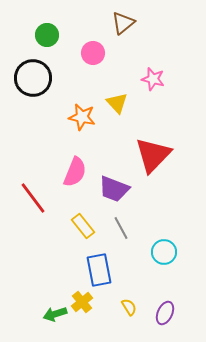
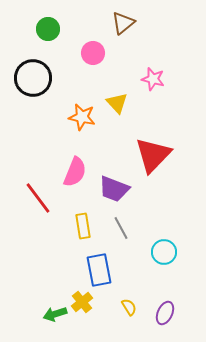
green circle: moved 1 px right, 6 px up
red line: moved 5 px right
yellow rectangle: rotated 30 degrees clockwise
